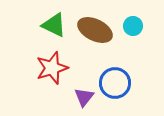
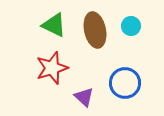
cyan circle: moved 2 px left
brown ellipse: rotated 52 degrees clockwise
blue circle: moved 10 px right
purple triangle: rotated 25 degrees counterclockwise
